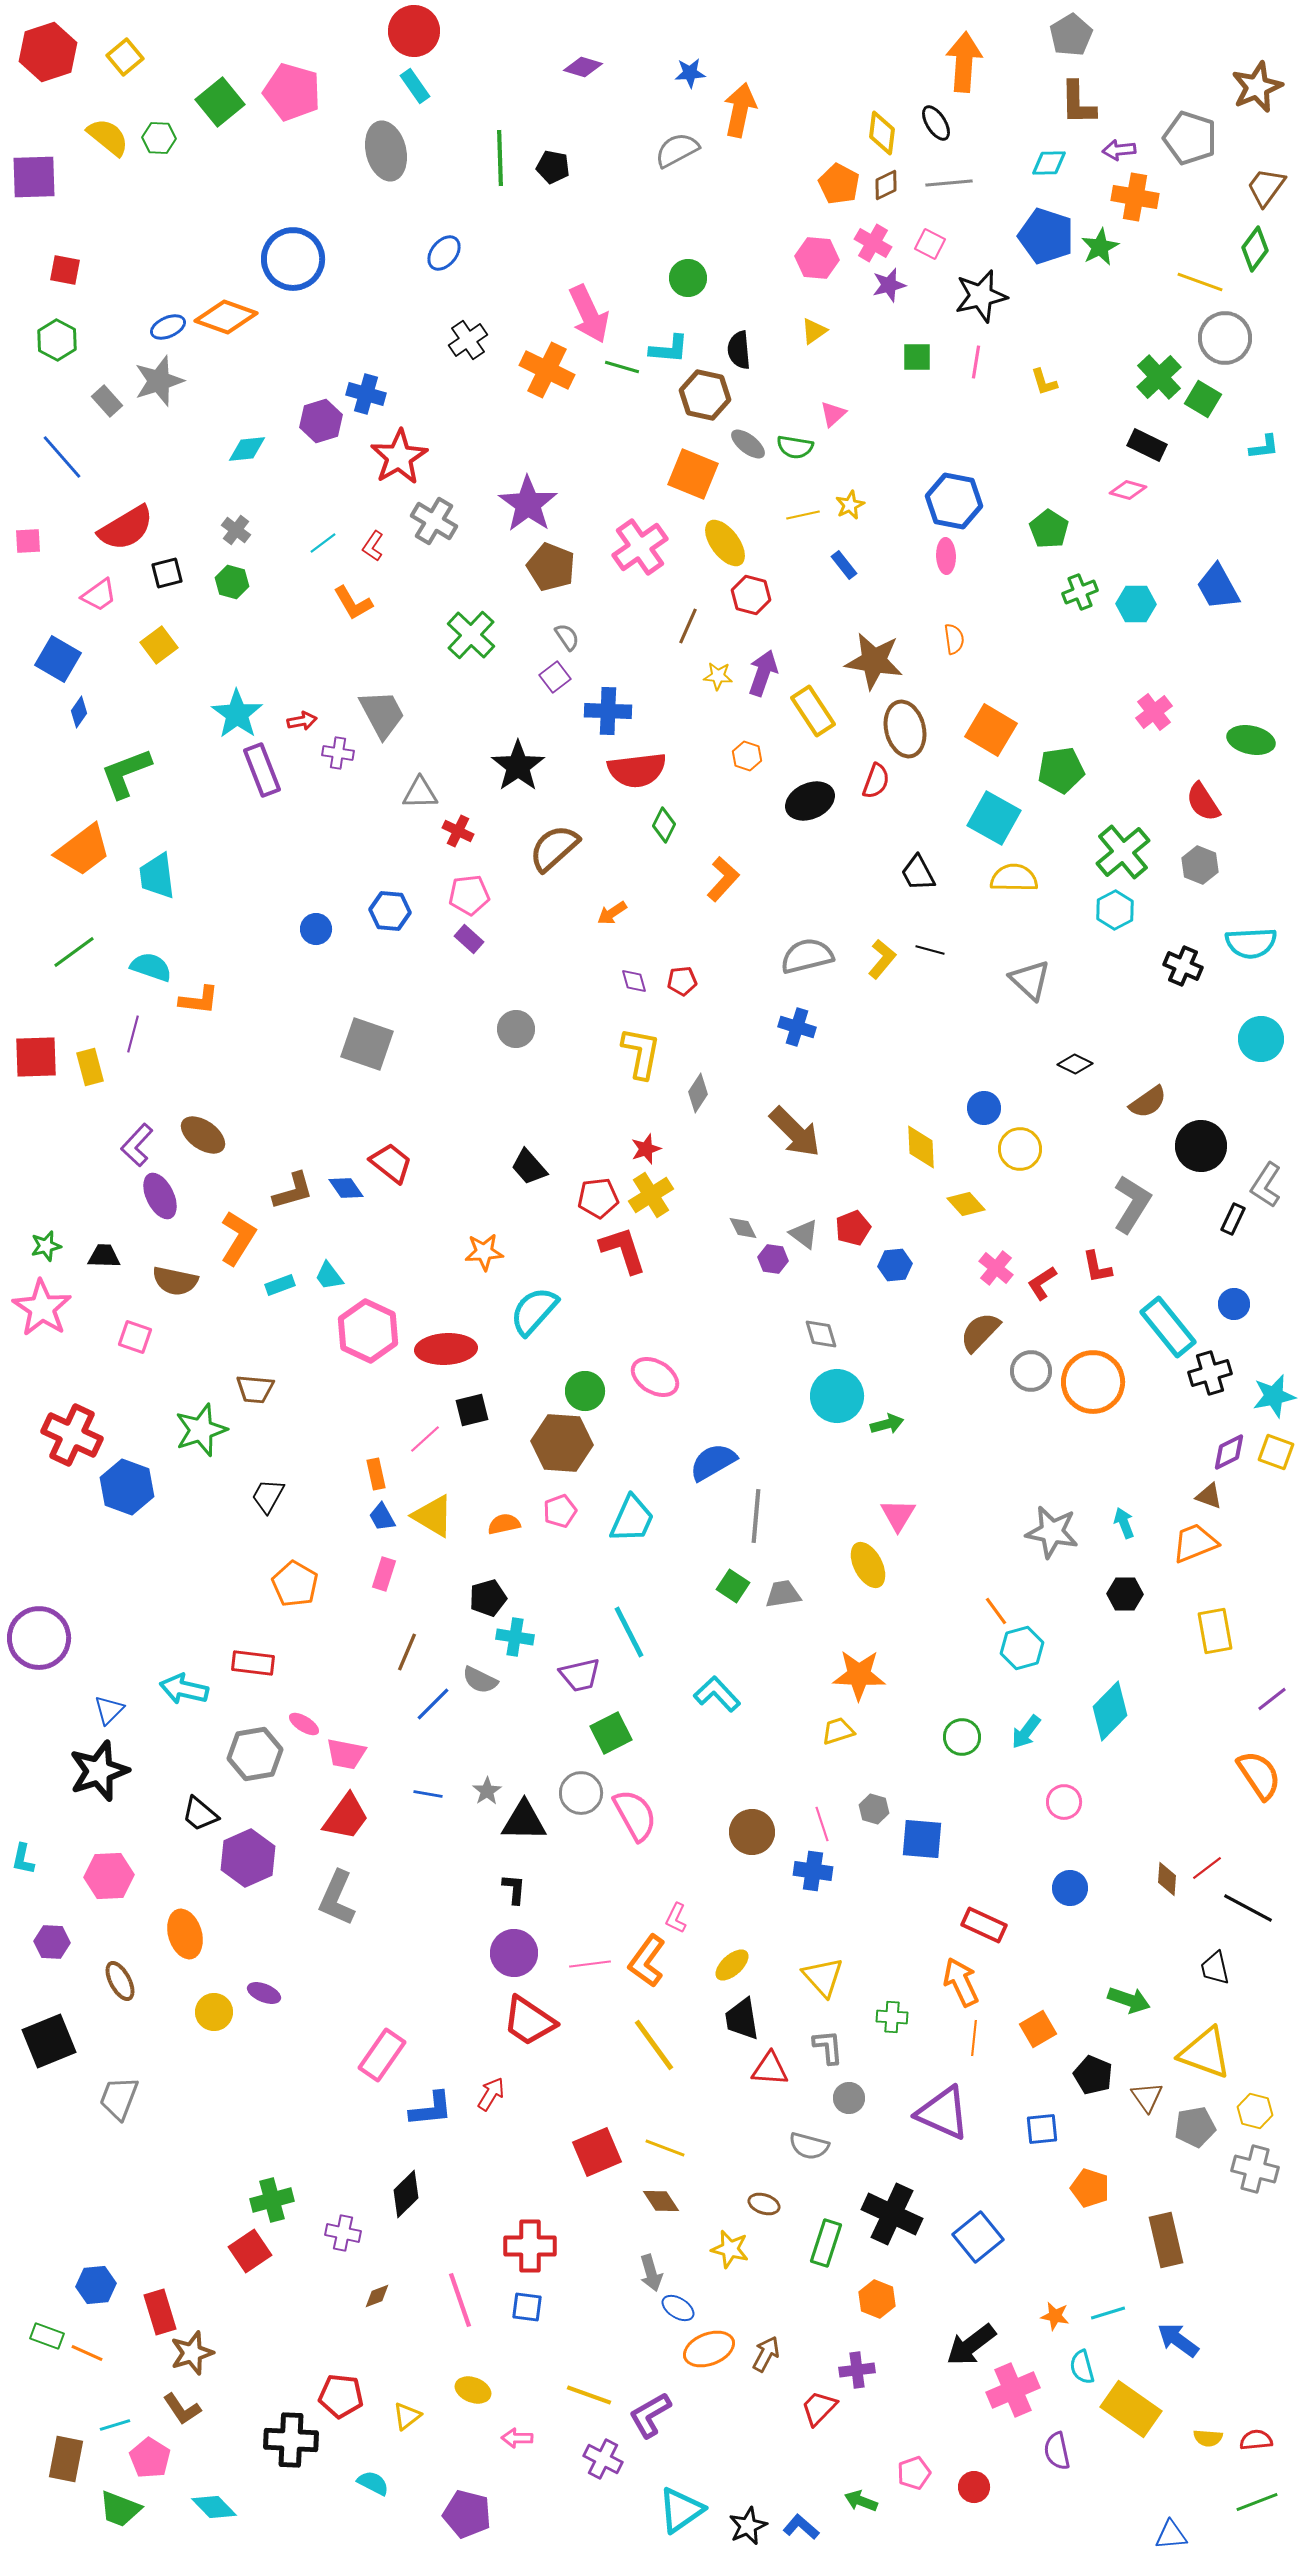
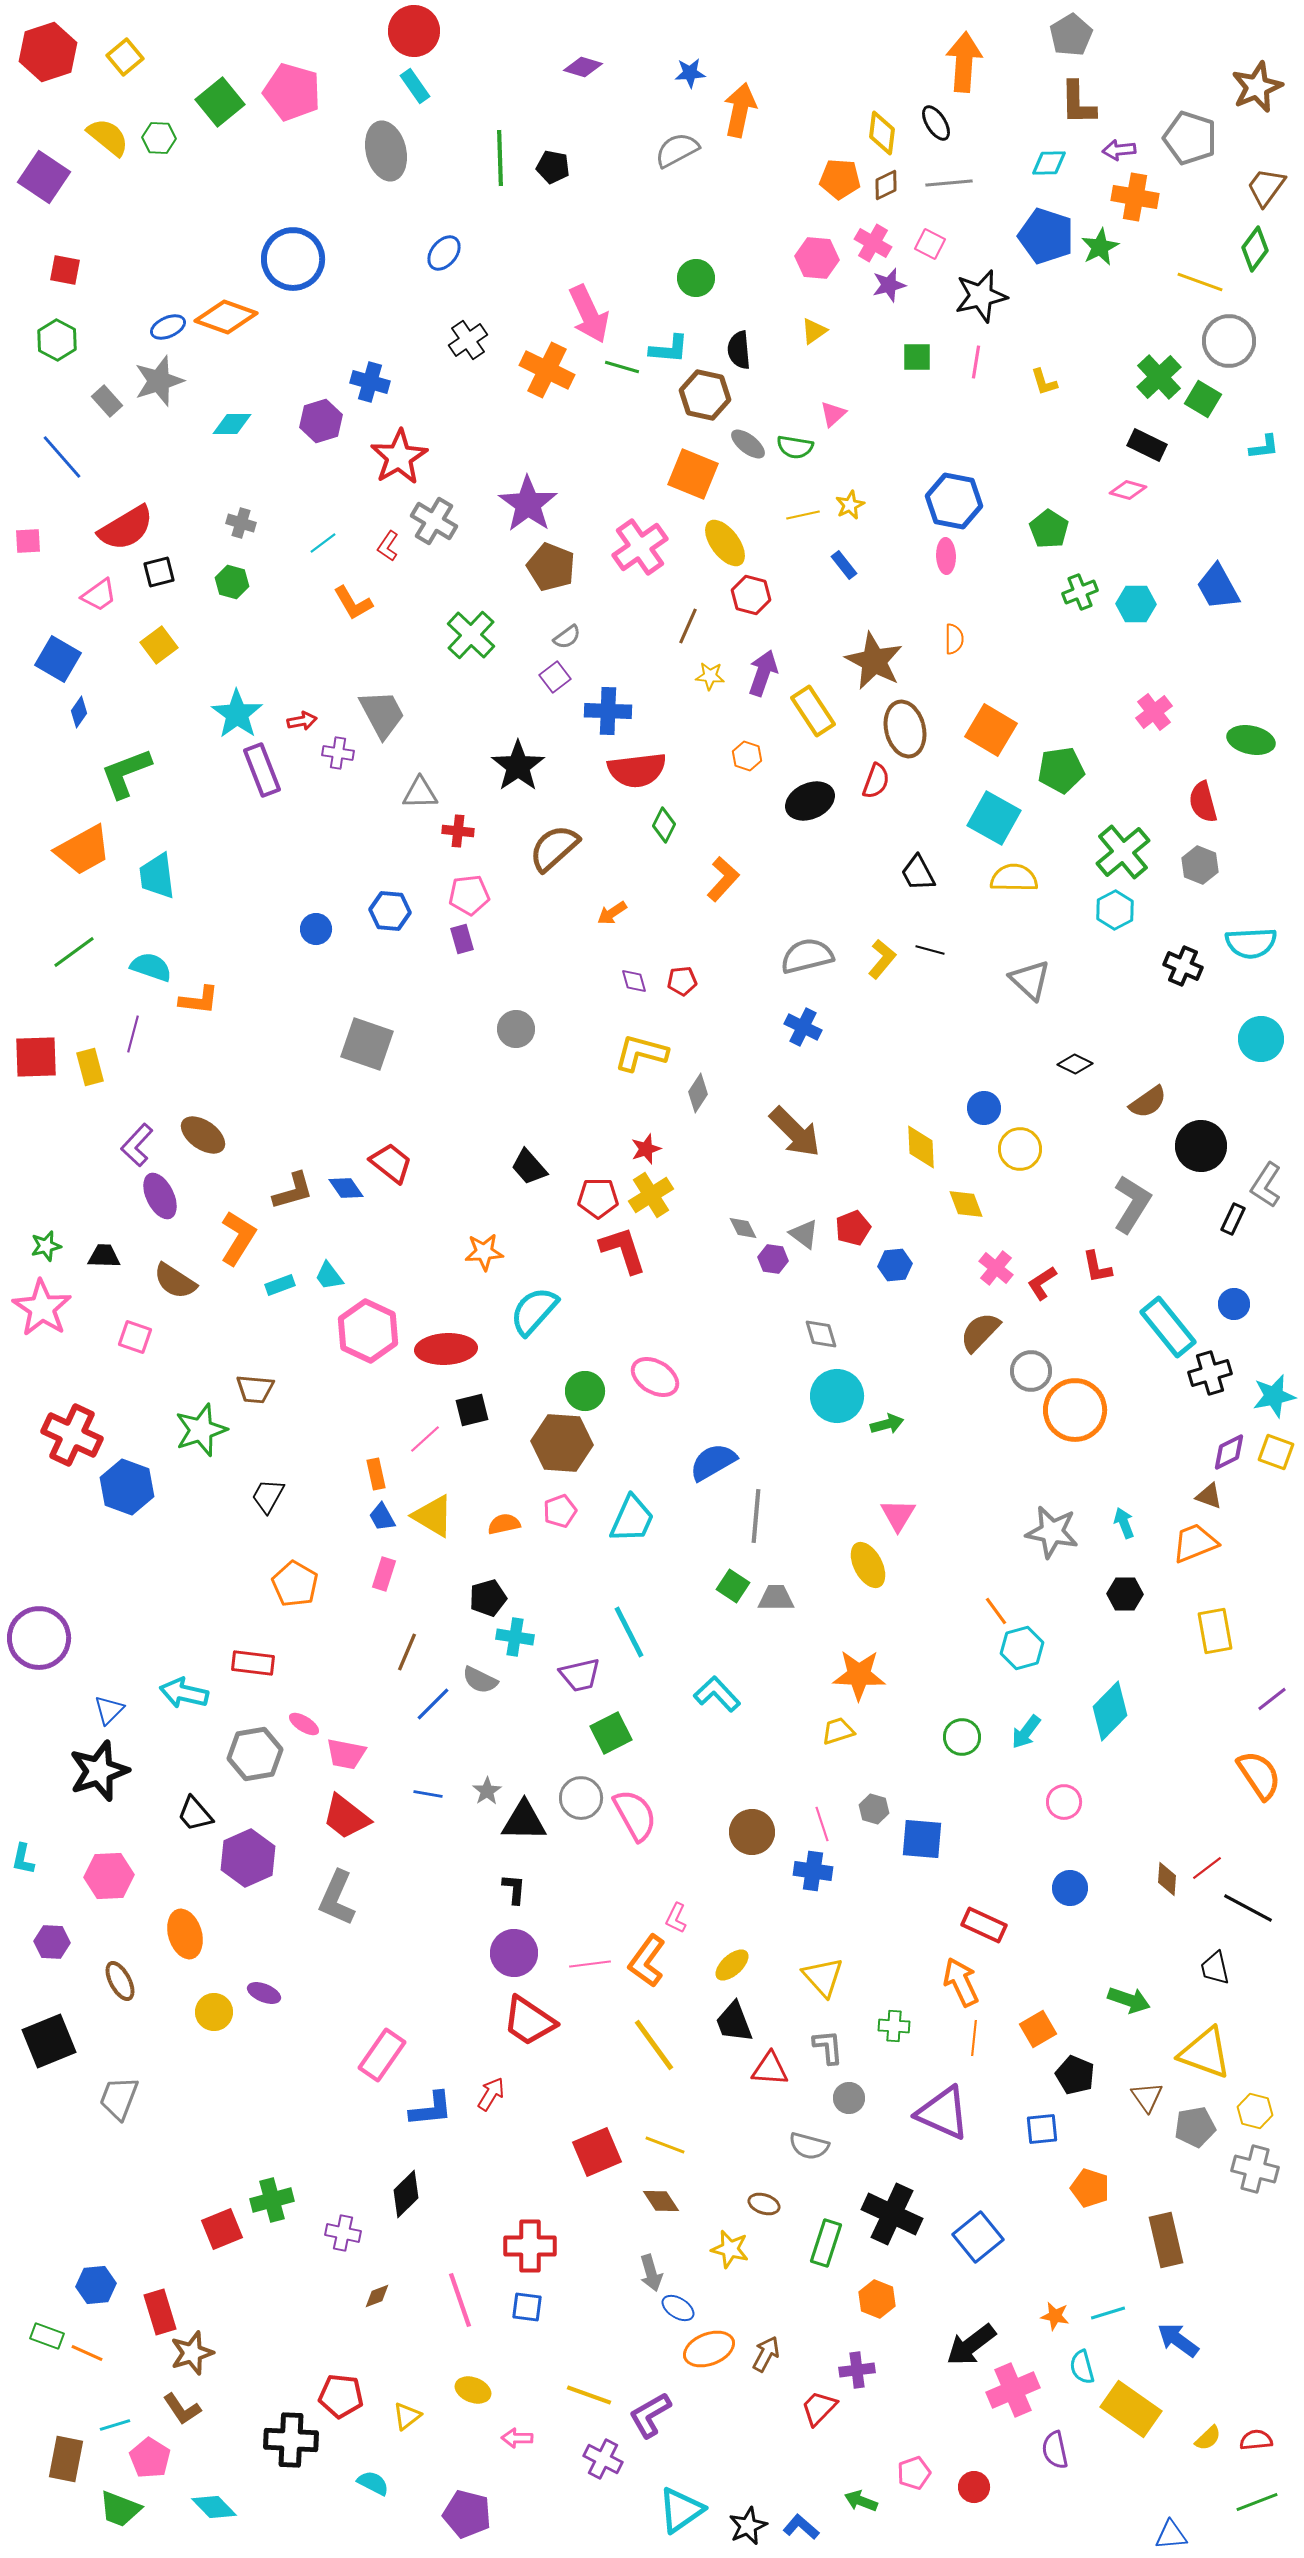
purple square at (34, 177): moved 10 px right; rotated 36 degrees clockwise
orange pentagon at (839, 184): moved 1 px right, 5 px up; rotated 24 degrees counterclockwise
green circle at (688, 278): moved 8 px right
gray circle at (1225, 338): moved 4 px right, 3 px down
blue cross at (366, 394): moved 4 px right, 12 px up
cyan diamond at (247, 449): moved 15 px left, 25 px up; rotated 6 degrees clockwise
gray cross at (236, 530): moved 5 px right, 7 px up; rotated 20 degrees counterclockwise
red L-shape at (373, 546): moved 15 px right
black square at (167, 573): moved 8 px left, 1 px up
gray semicircle at (567, 637): rotated 88 degrees clockwise
orange semicircle at (954, 639): rotated 8 degrees clockwise
brown star at (874, 661): rotated 18 degrees clockwise
yellow star at (718, 676): moved 8 px left
red semicircle at (1203, 802): rotated 18 degrees clockwise
red cross at (458, 831): rotated 20 degrees counterclockwise
orange trapezoid at (83, 850): rotated 8 degrees clockwise
purple rectangle at (469, 939): moved 7 px left; rotated 32 degrees clockwise
blue cross at (797, 1027): moved 6 px right; rotated 9 degrees clockwise
yellow L-shape at (641, 1053): rotated 86 degrees counterclockwise
red pentagon at (598, 1198): rotated 6 degrees clockwise
yellow diamond at (966, 1204): rotated 21 degrees clockwise
brown semicircle at (175, 1281): rotated 21 degrees clockwise
orange circle at (1093, 1382): moved 18 px left, 28 px down
gray trapezoid at (783, 1594): moved 7 px left, 4 px down; rotated 9 degrees clockwise
cyan arrow at (184, 1689): moved 4 px down
gray circle at (581, 1793): moved 5 px down
black trapezoid at (200, 1814): moved 5 px left; rotated 9 degrees clockwise
red trapezoid at (346, 1817): rotated 92 degrees clockwise
green cross at (892, 2017): moved 2 px right, 9 px down
black trapezoid at (742, 2019): moved 8 px left, 3 px down; rotated 12 degrees counterclockwise
black pentagon at (1093, 2075): moved 18 px left
yellow line at (665, 2148): moved 3 px up
red square at (250, 2251): moved 28 px left, 22 px up; rotated 12 degrees clockwise
yellow semicircle at (1208, 2438): rotated 48 degrees counterclockwise
purple semicircle at (1057, 2451): moved 2 px left, 1 px up
